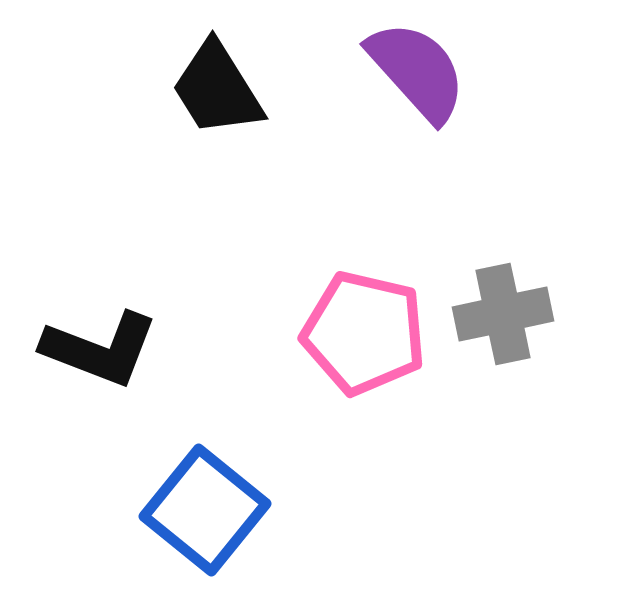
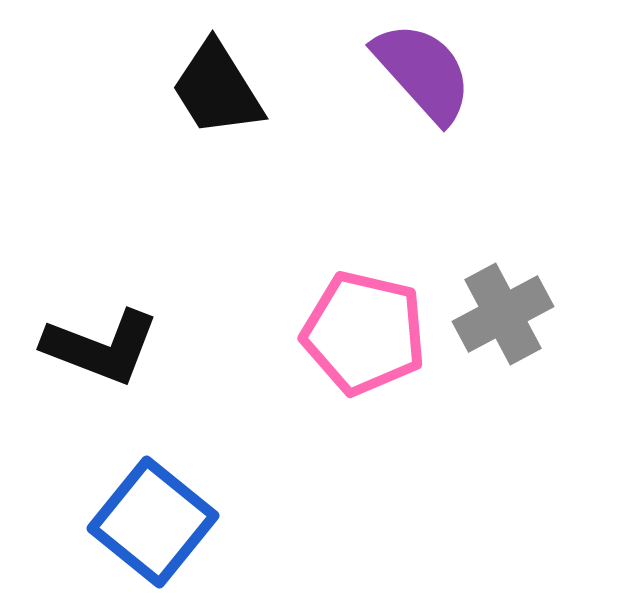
purple semicircle: moved 6 px right, 1 px down
gray cross: rotated 16 degrees counterclockwise
black L-shape: moved 1 px right, 2 px up
blue square: moved 52 px left, 12 px down
